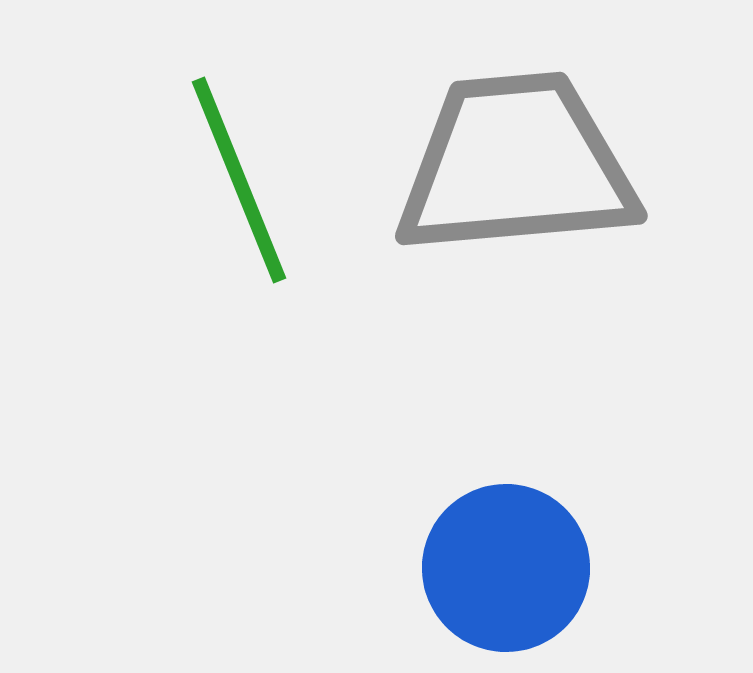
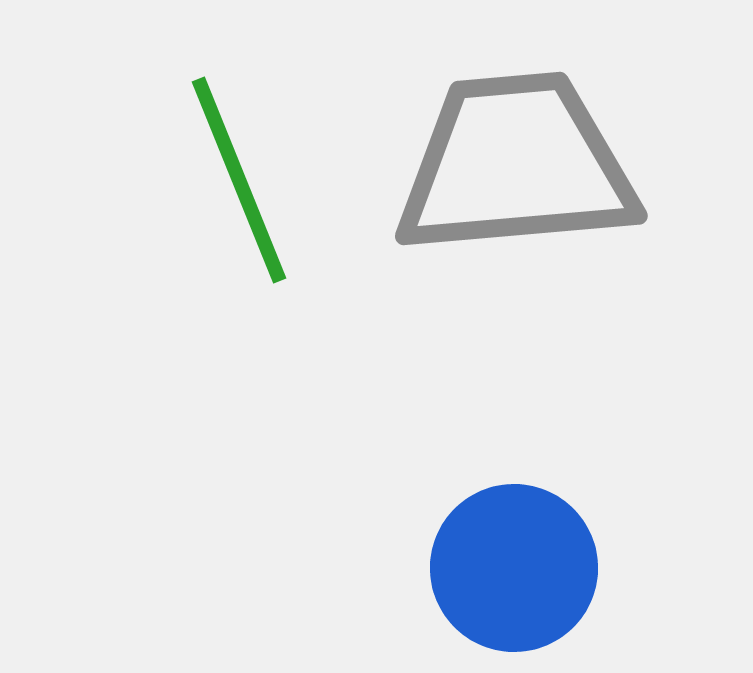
blue circle: moved 8 px right
